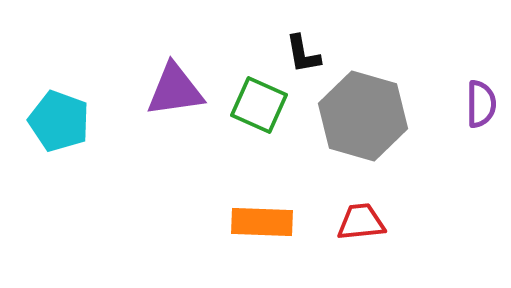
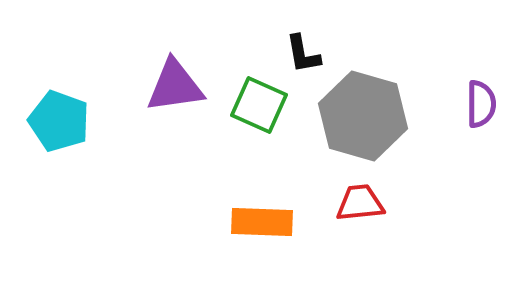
purple triangle: moved 4 px up
red trapezoid: moved 1 px left, 19 px up
